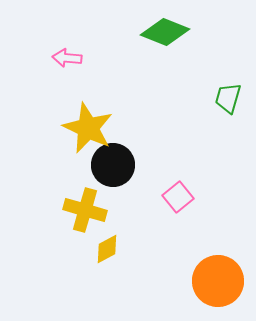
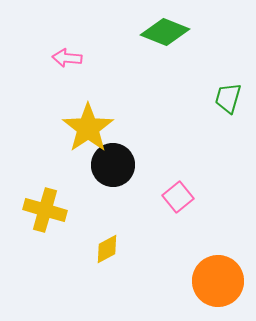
yellow star: rotated 12 degrees clockwise
yellow cross: moved 40 px left
